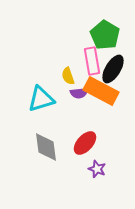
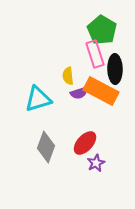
green pentagon: moved 3 px left, 5 px up
pink rectangle: moved 3 px right, 7 px up; rotated 8 degrees counterclockwise
black ellipse: moved 2 px right; rotated 32 degrees counterclockwise
yellow semicircle: rotated 12 degrees clockwise
purple semicircle: rotated 12 degrees counterclockwise
cyan triangle: moved 3 px left
gray diamond: rotated 28 degrees clockwise
purple star: moved 1 px left, 6 px up; rotated 24 degrees clockwise
